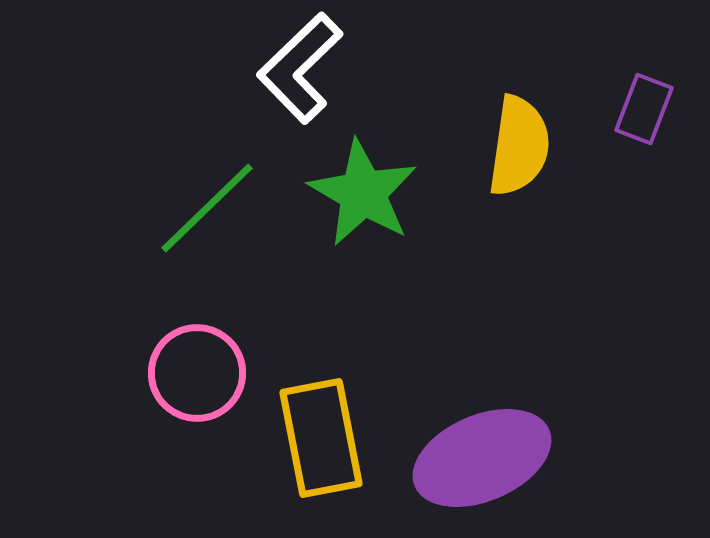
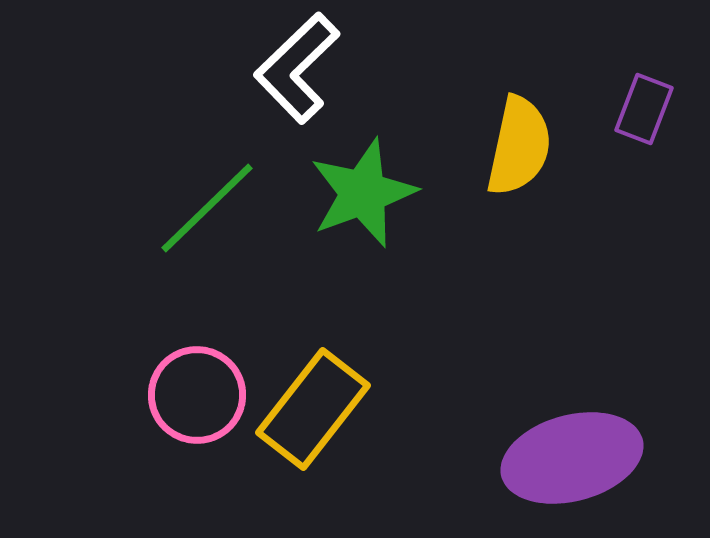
white L-shape: moved 3 px left
yellow semicircle: rotated 4 degrees clockwise
green star: rotated 22 degrees clockwise
pink circle: moved 22 px down
yellow rectangle: moved 8 px left, 29 px up; rotated 49 degrees clockwise
purple ellipse: moved 90 px right; rotated 8 degrees clockwise
